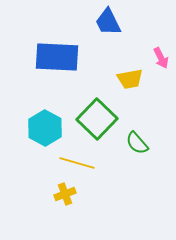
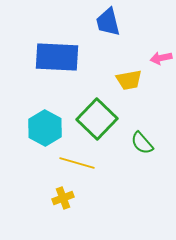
blue trapezoid: rotated 12 degrees clockwise
pink arrow: rotated 105 degrees clockwise
yellow trapezoid: moved 1 px left, 1 px down
green semicircle: moved 5 px right
yellow cross: moved 2 px left, 4 px down
